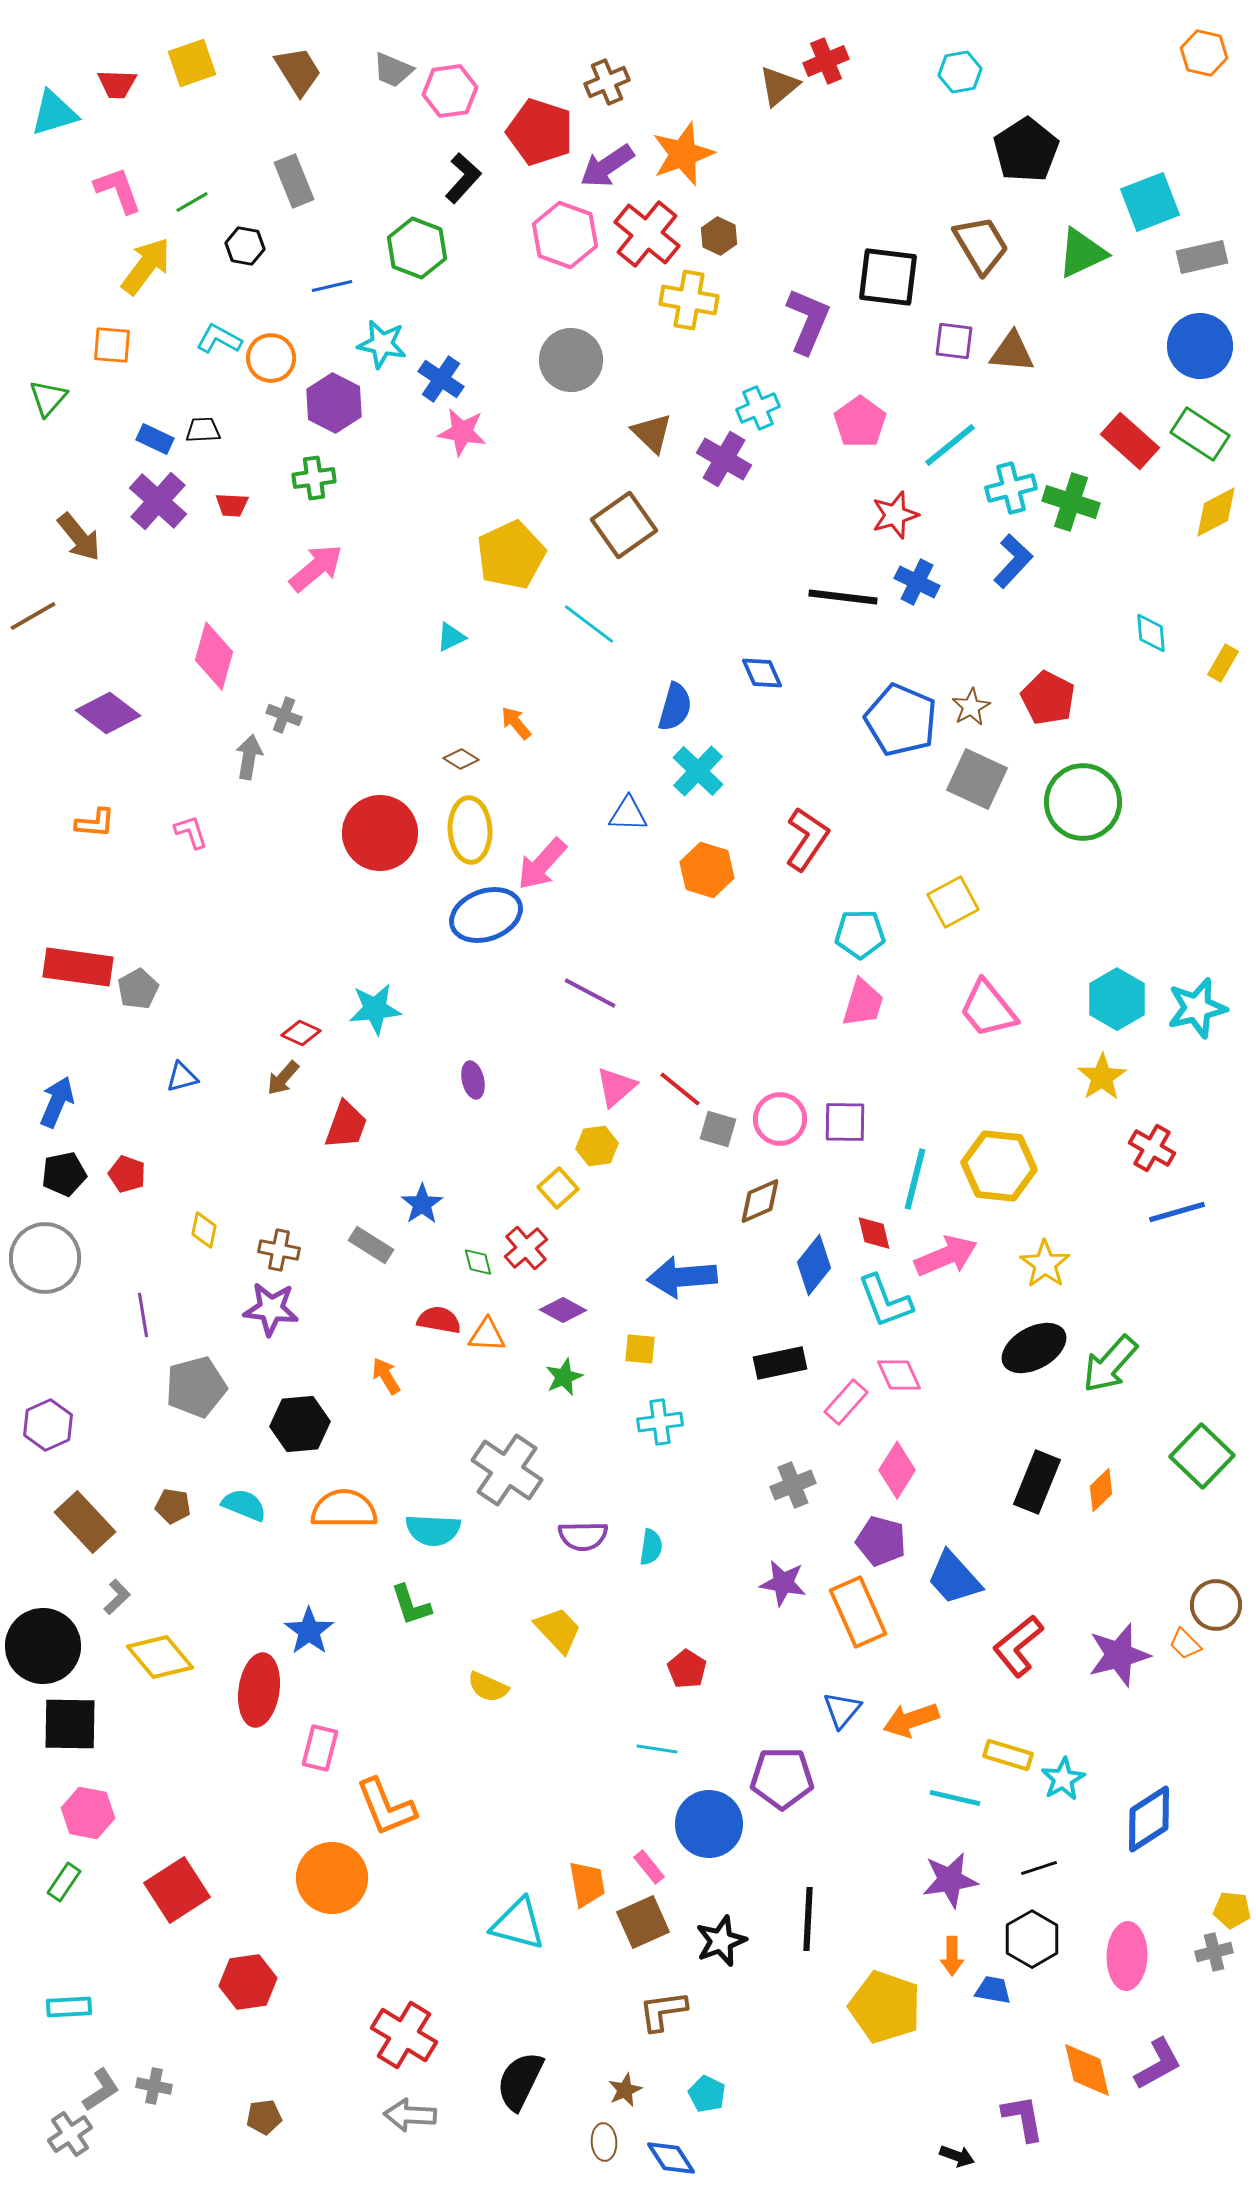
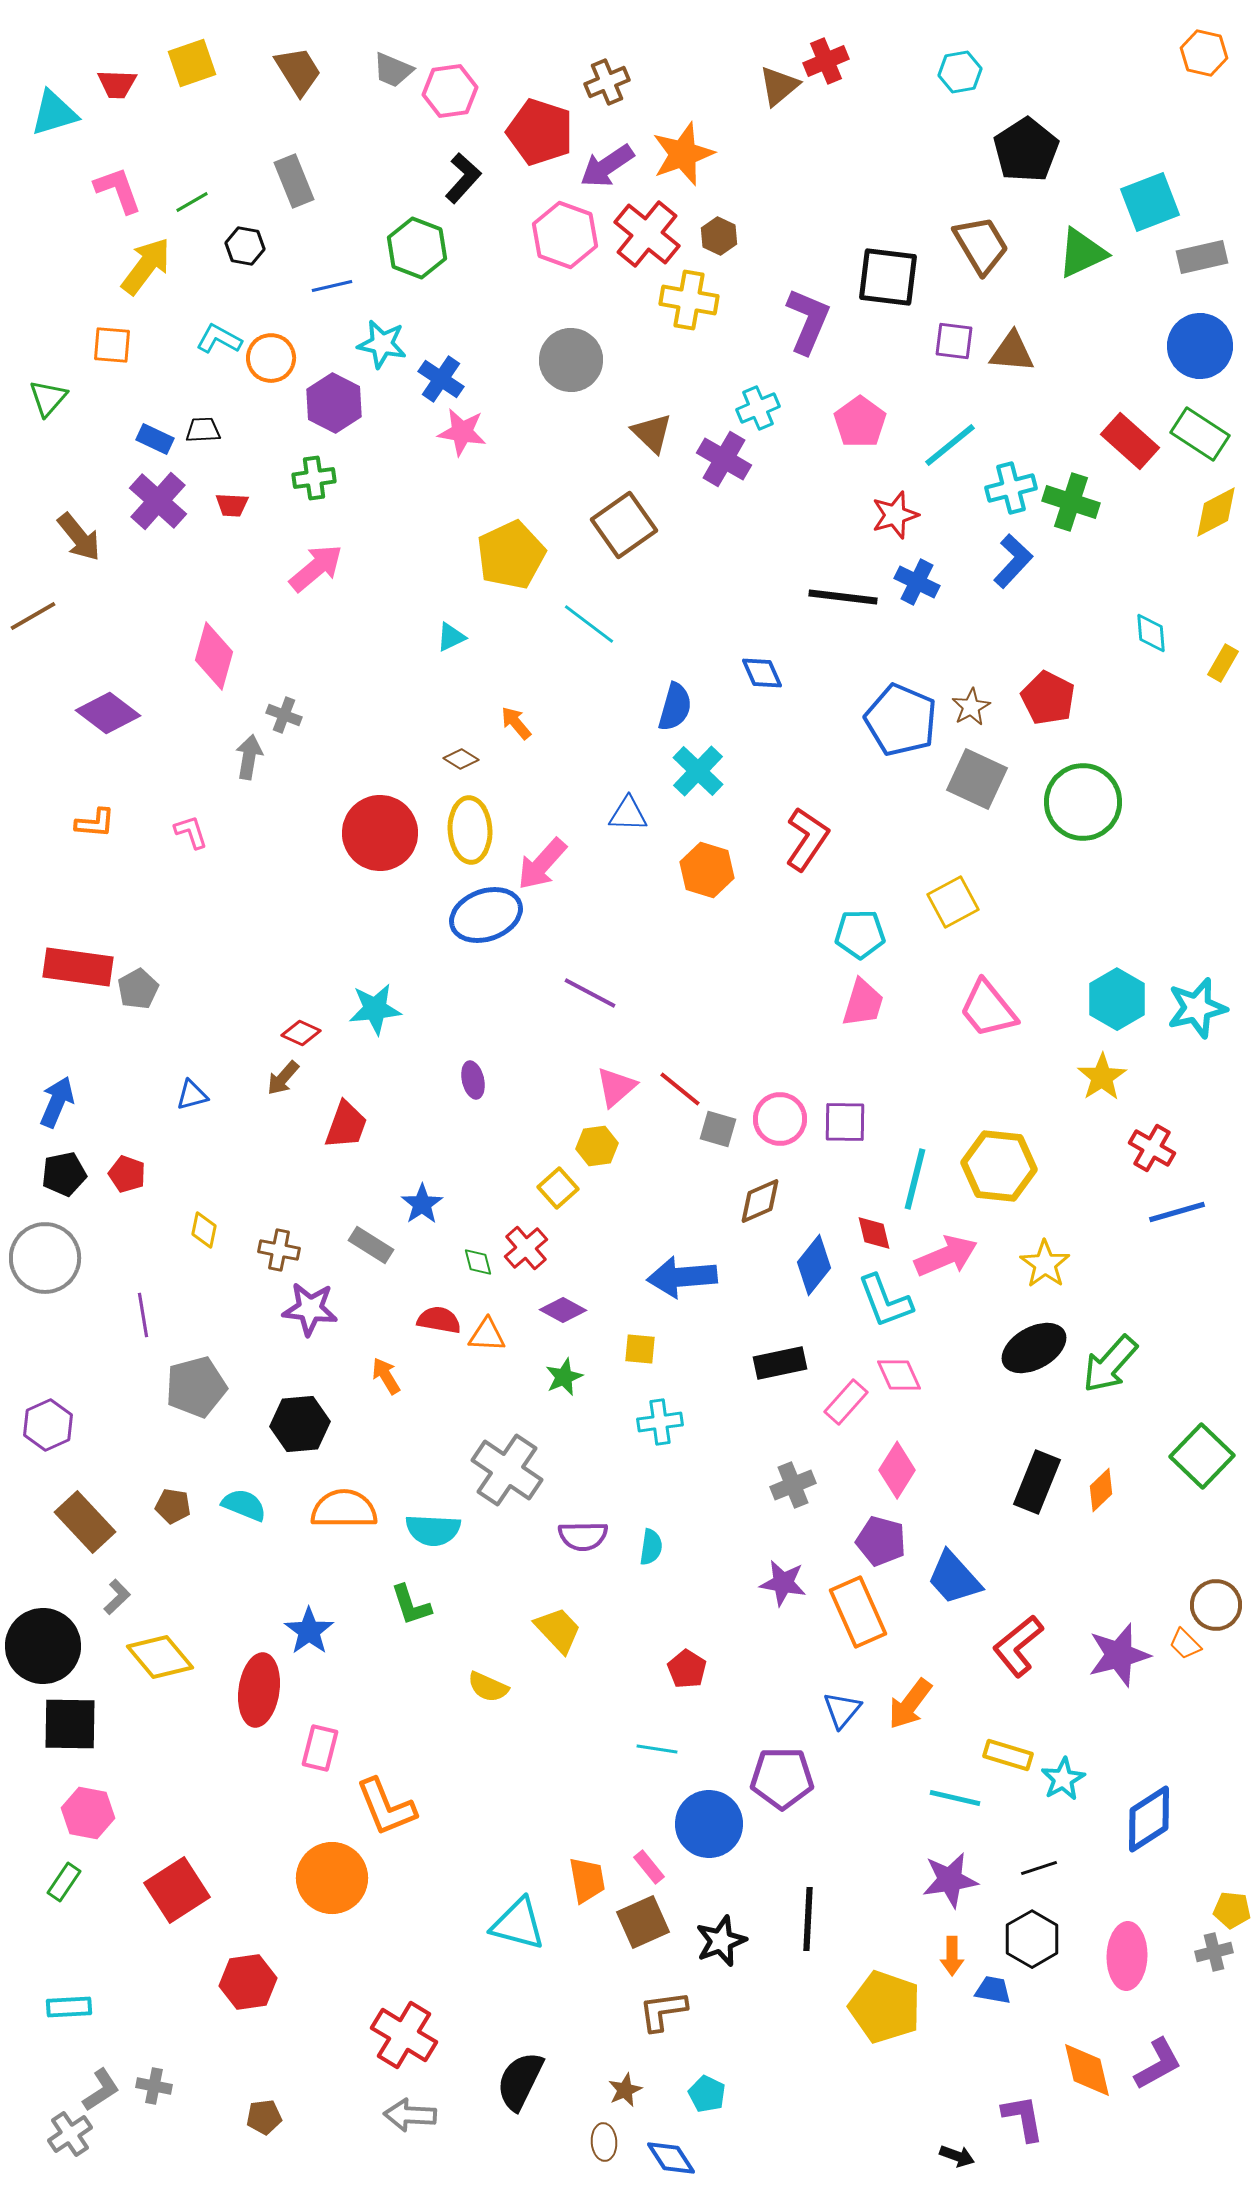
blue triangle at (182, 1077): moved 10 px right, 18 px down
purple star at (271, 1309): moved 39 px right
orange arrow at (911, 1720): moved 1 px left, 16 px up; rotated 34 degrees counterclockwise
orange trapezoid at (587, 1884): moved 4 px up
